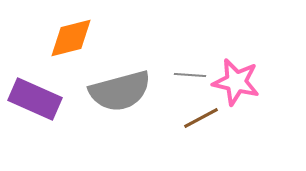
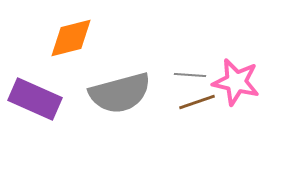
gray semicircle: moved 2 px down
brown line: moved 4 px left, 16 px up; rotated 9 degrees clockwise
